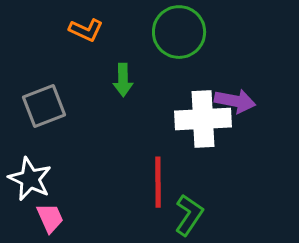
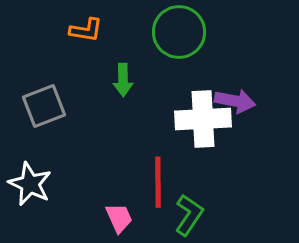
orange L-shape: rotated 16 degrees counterclockwise
white star: moved 5 px down
pink trapezoid: moved 69 px right
